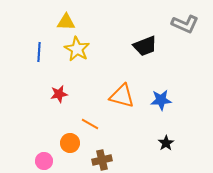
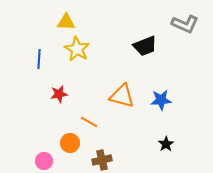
blue line: moved 7 px down
orange line: moved 1 px left, 2 px up
black star: moved 1 px down
